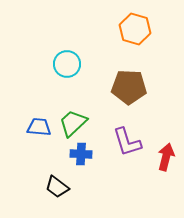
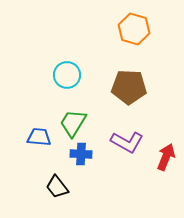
orange hexagon: moved 1 px left
cyan circle: moved 11 px down
green trapezoid: rotated 16 degrees counterclockwise
blue trapezoid: moved 10 px down
purple L-shape: rotated 44 degrees counterclockwise
red arrow: rotated 8 degrees clockwise
black trapezoid: rotated 15 degrees clockwise
